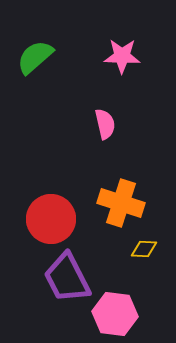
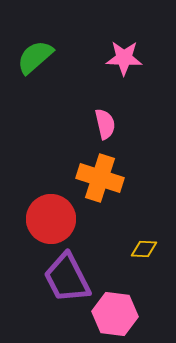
pink star: moved 2 px right, 2 px down
orange cross: moved 21 px left, 25 px up
